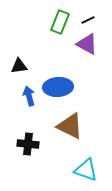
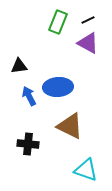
green rectangle: moved 2 px left
purple triangle: moved 1 px right, 1 px up
blue arrow: rotated 12 degrees counterclockwise
